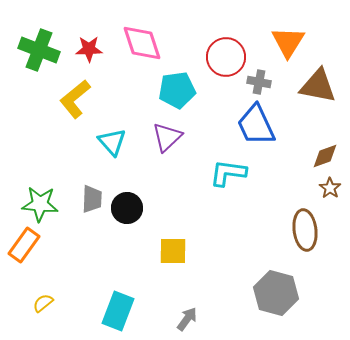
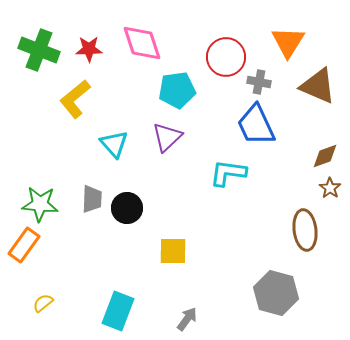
brown triangle: rotated 12 degrees clockwise
cyan triangle: moved 2 px right, 2 px down
